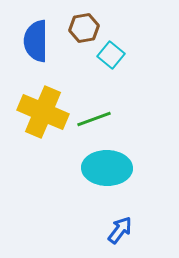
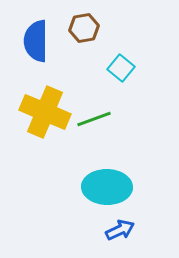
cyan square: moved 10 px right, 13 px down
yellow cross: moved 2 px right
cyan ellipse: moved 19 px down
blue arrow: rotated 28 degrees clockwise
